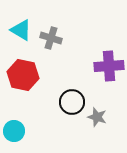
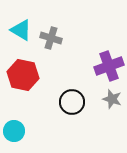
purple cross: rotated 16 degrees counterclockwise
gray star: moved 15 px right, 18 px up
